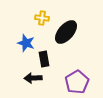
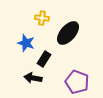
black ellipse: moved 2 px right, 1 px down
black rectangle: rotated 42 degrees clockwise
black arrow: rotated 12 degrees clockwise
purple pentagon: rotated 20 degrees counterclockwise
